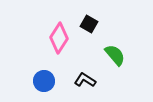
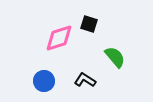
black square: rotated 12 degrees counterclockwise
pink diamond: rotated 40 degrees clockwise
green semicircle: moved 2 px down
